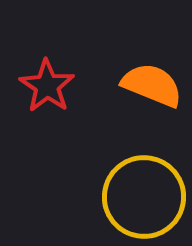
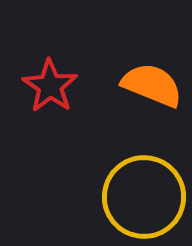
red star: moved 3 px right
